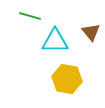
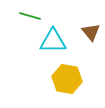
cyan triangle: moved 2 px left
